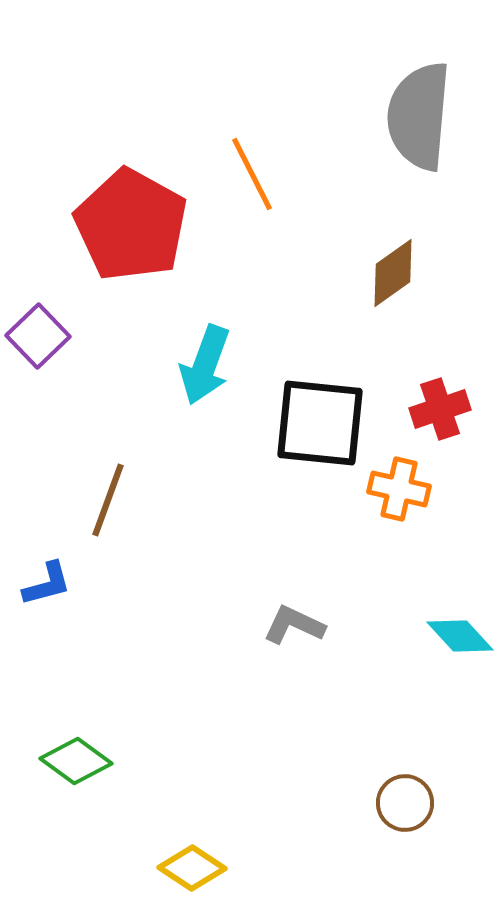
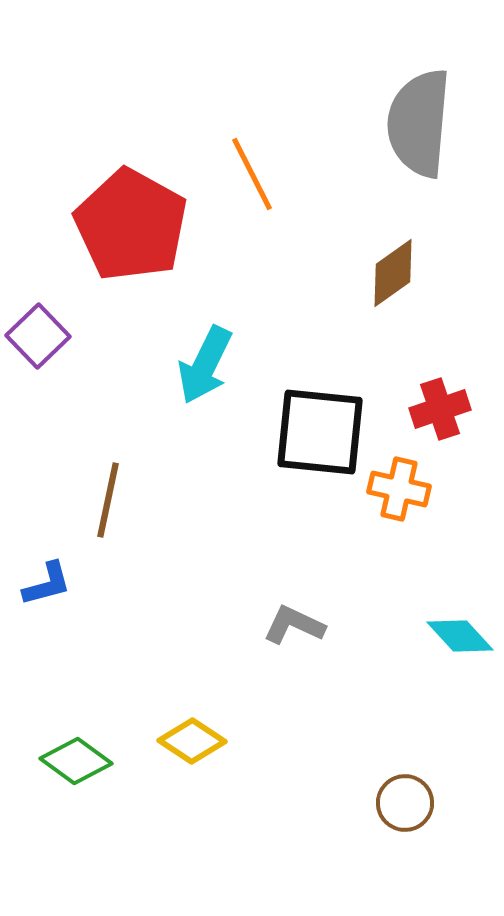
gray semicircle: moved 7 px down
cyan arrow: rotated 6 degrees clockwise
black square: moved 9 px down
brown line: rotated 8 degrees counterclockwise
yellow diamond: moved 127 px up
